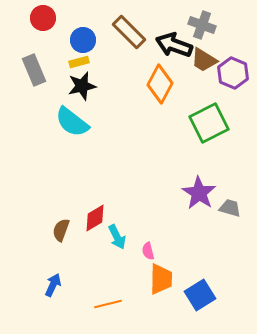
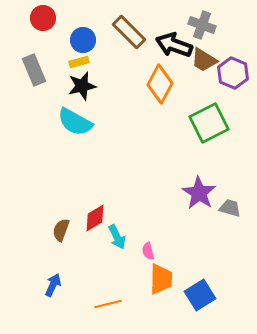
cyan semicircle: moved 3 px right; rotated 9 degrees counterclockwise
